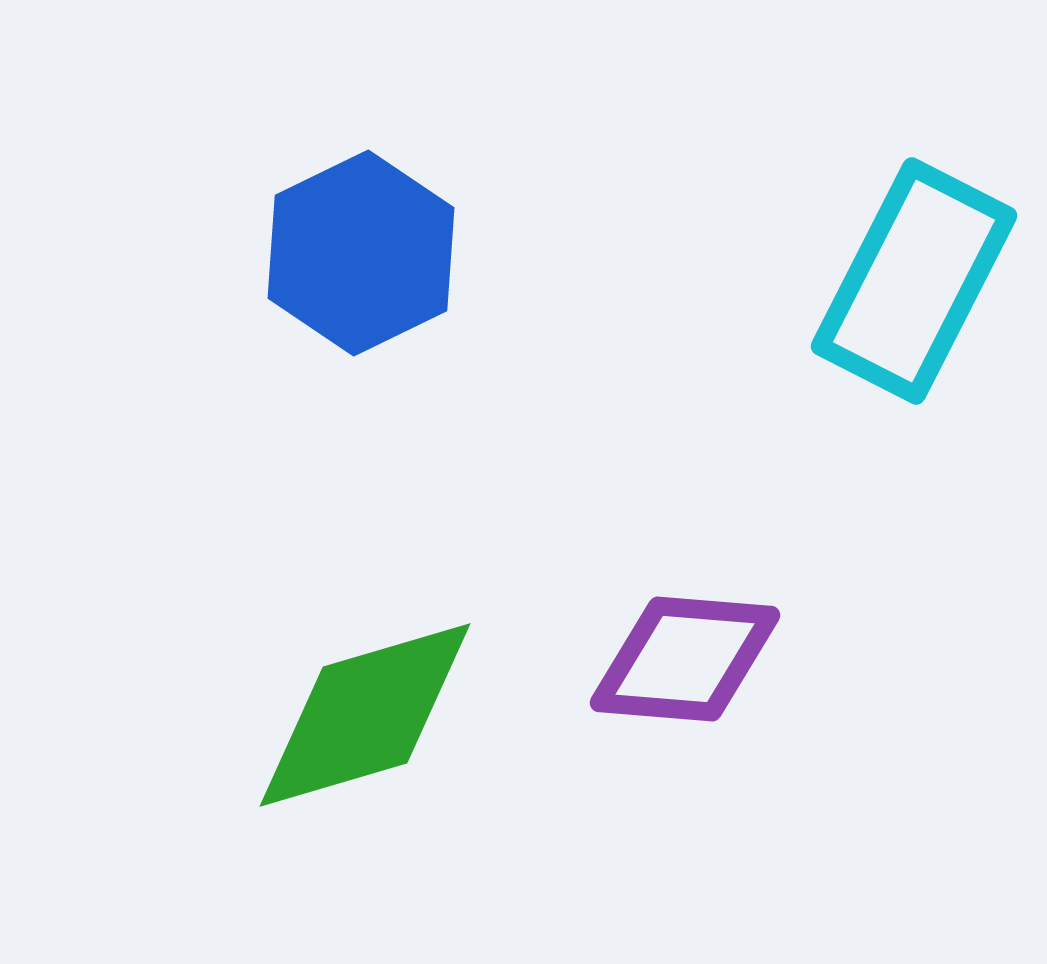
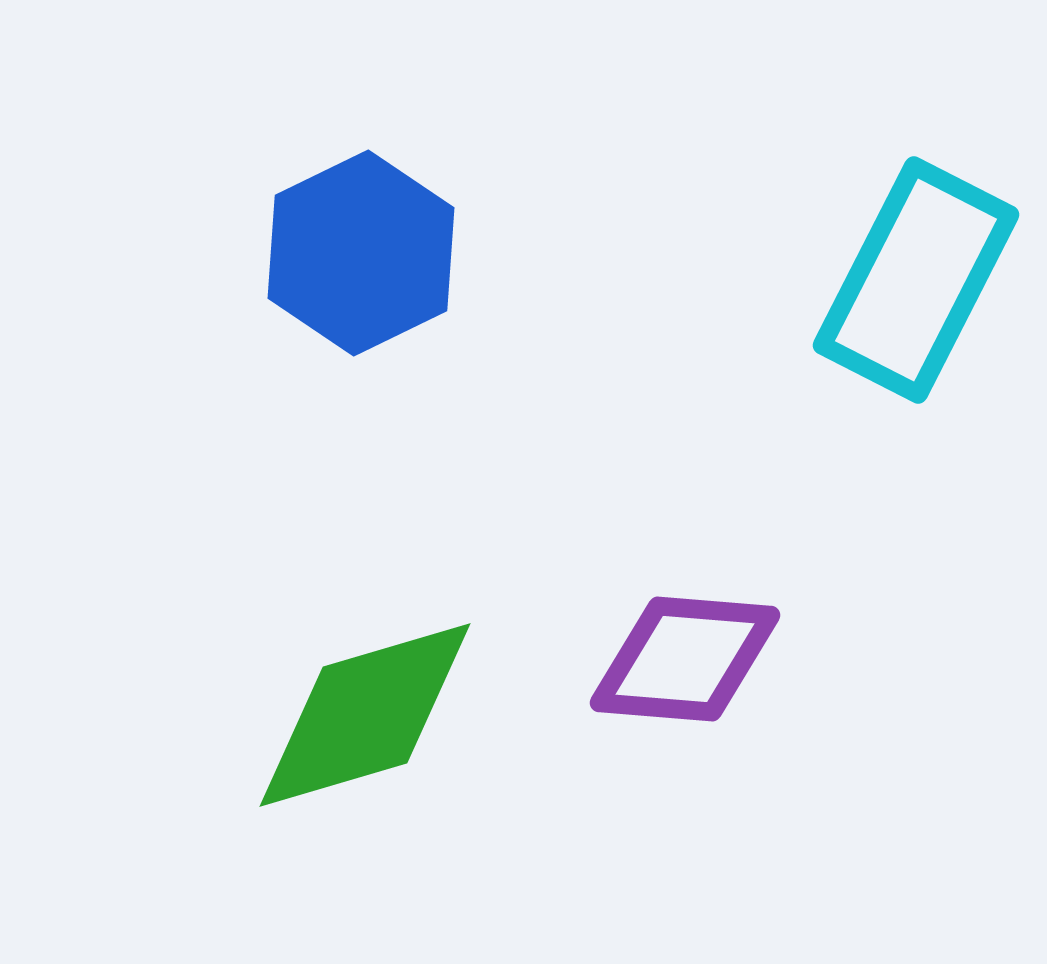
cyan rectangle: moved 2 px right, 1 px up
